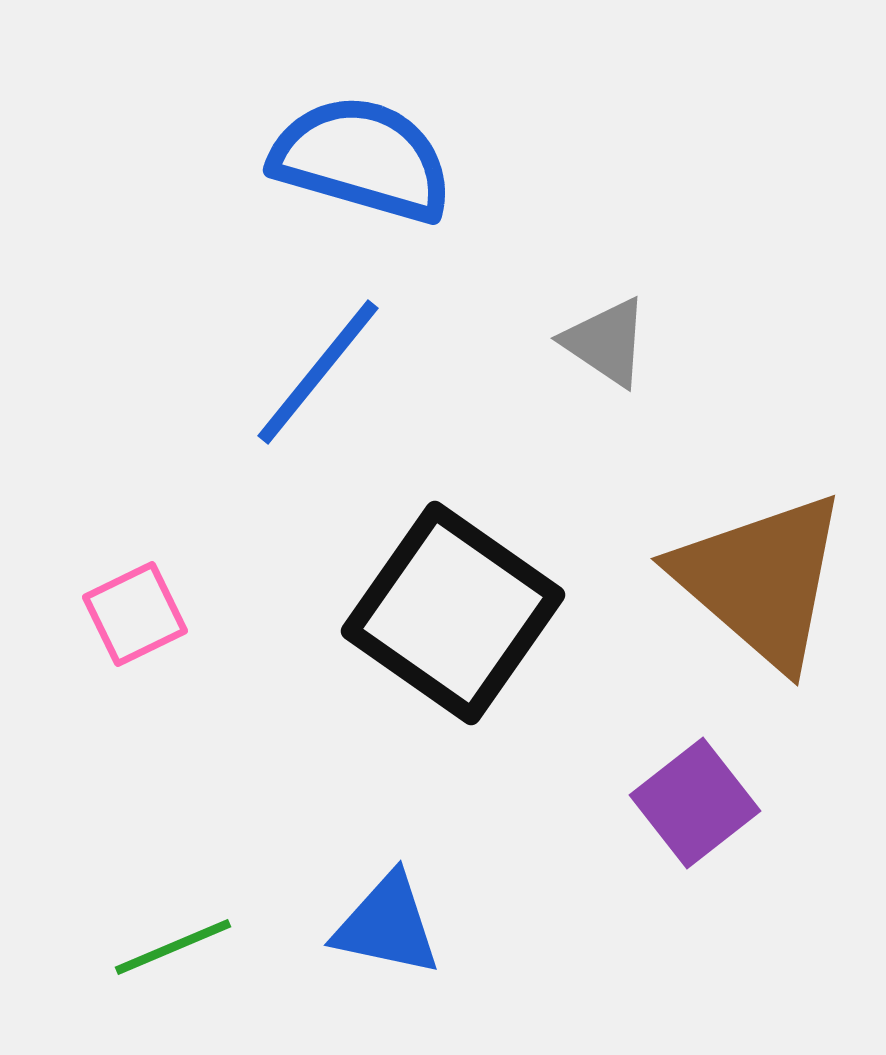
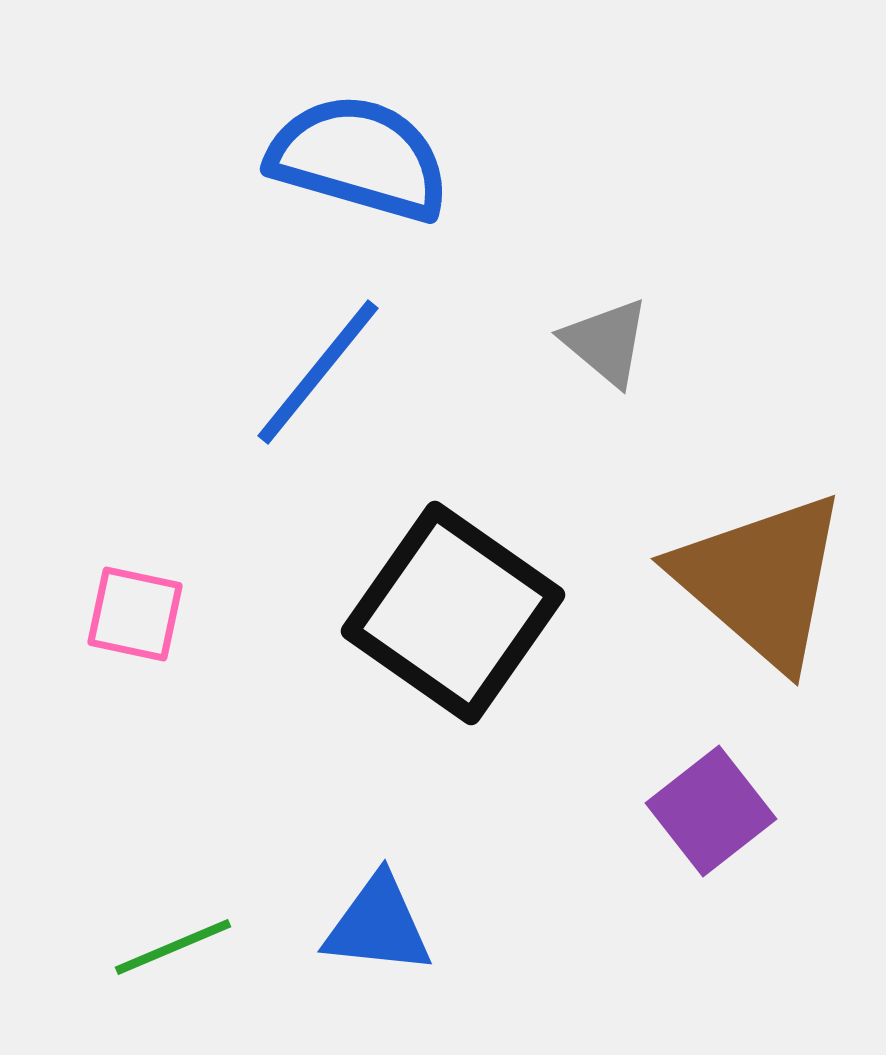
blue semicircle: moved 3 px left, 1 px up
gray triangle: rotated 6 degrees clockwise
pink square: rotated 38 degrees clockwise
purple square: moved 16 px right, 8 px down
blue triangle: moved 9 px left; rotated 6 degrees counterclockwise
